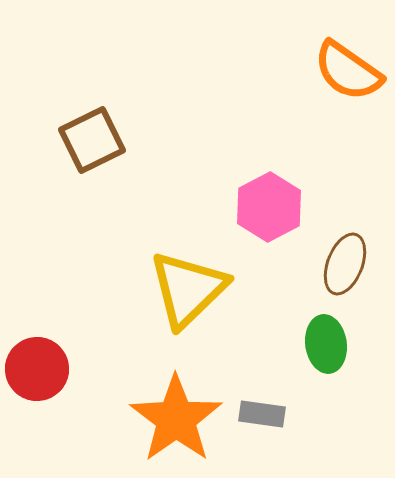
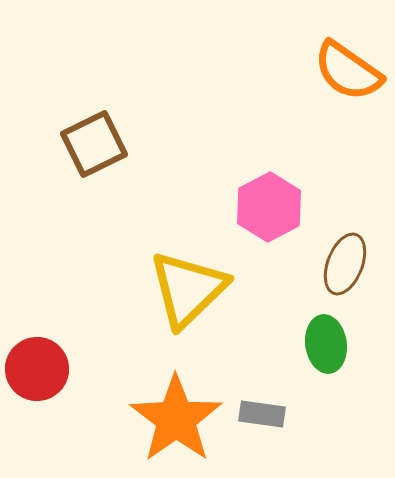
brown square: moved 2 px right, 4 px down
